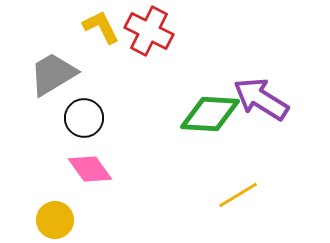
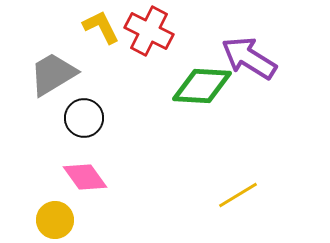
purple arrow: moved 12 px left, 41 px up
green diamond: moved 8 px left, 28 px up
pink diamond: moved 5 px left, 8 px down
